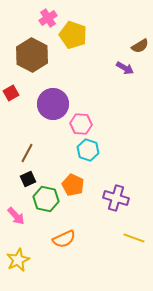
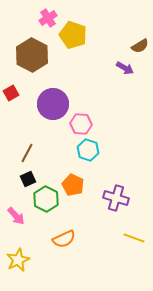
green hexagon: rotated 15 degrees clockwise
